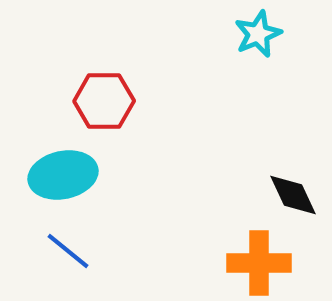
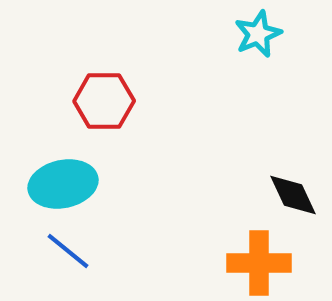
cyan ellipse: moved 9 px down
